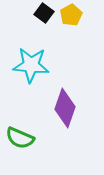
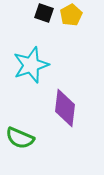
black square: rotated 18 degrees counterclockwise
cyan star: rotated 24 degrees counterclockwise
purple diamond: rotated 12 degrees counterclockwise
